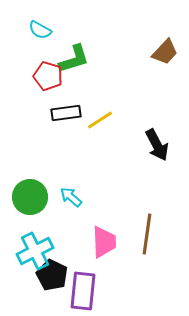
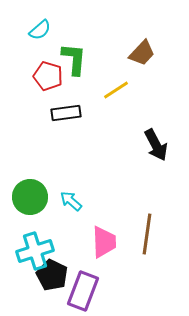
cyan semicircle: rotated 70 degrees counterclockwise
brown trapezoid: moved 23 px left, 1 px down
green L-shape: rotated 68 degrees counterclockwise
yellow line: moved 16 px right, 30 px up
black arrow: moved 1 px left
cyan arrow: moved 4 px down
cyan cross: rotated 9 degrees clockwise
purple rectangle: rotated 15 degrees clockwise
